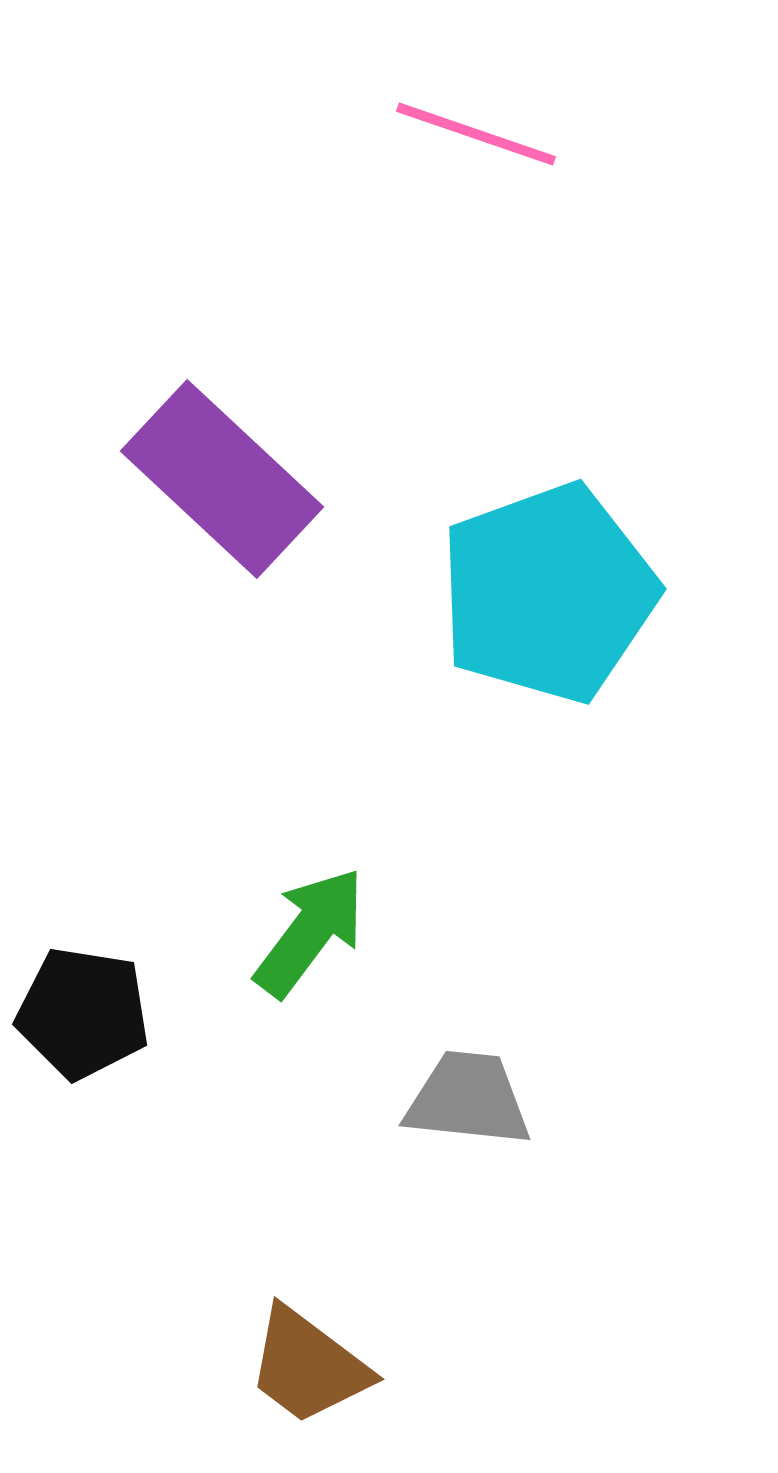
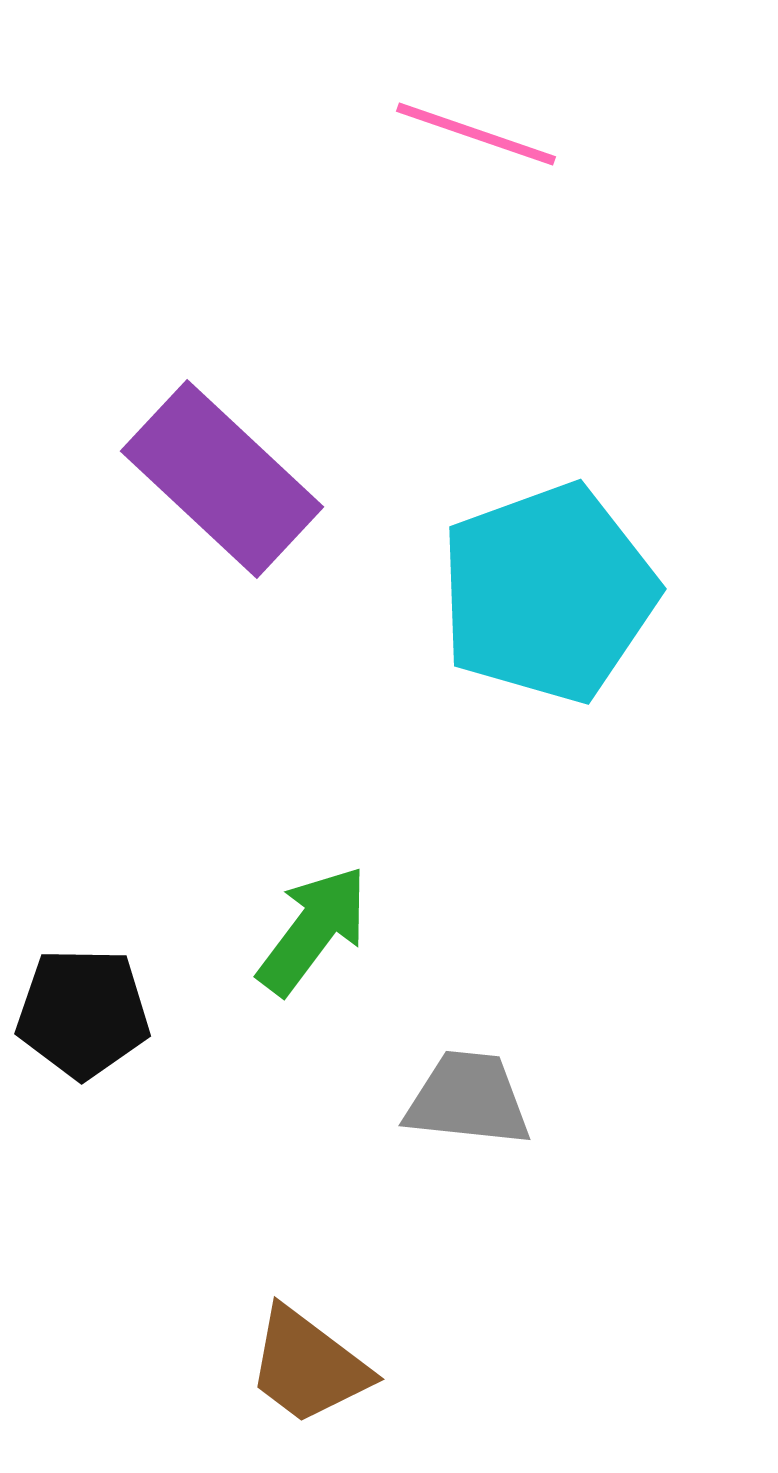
green arrow: moved 3 px right, 2 px up
black pentagon: rotated 8 degrees counterclockwise
